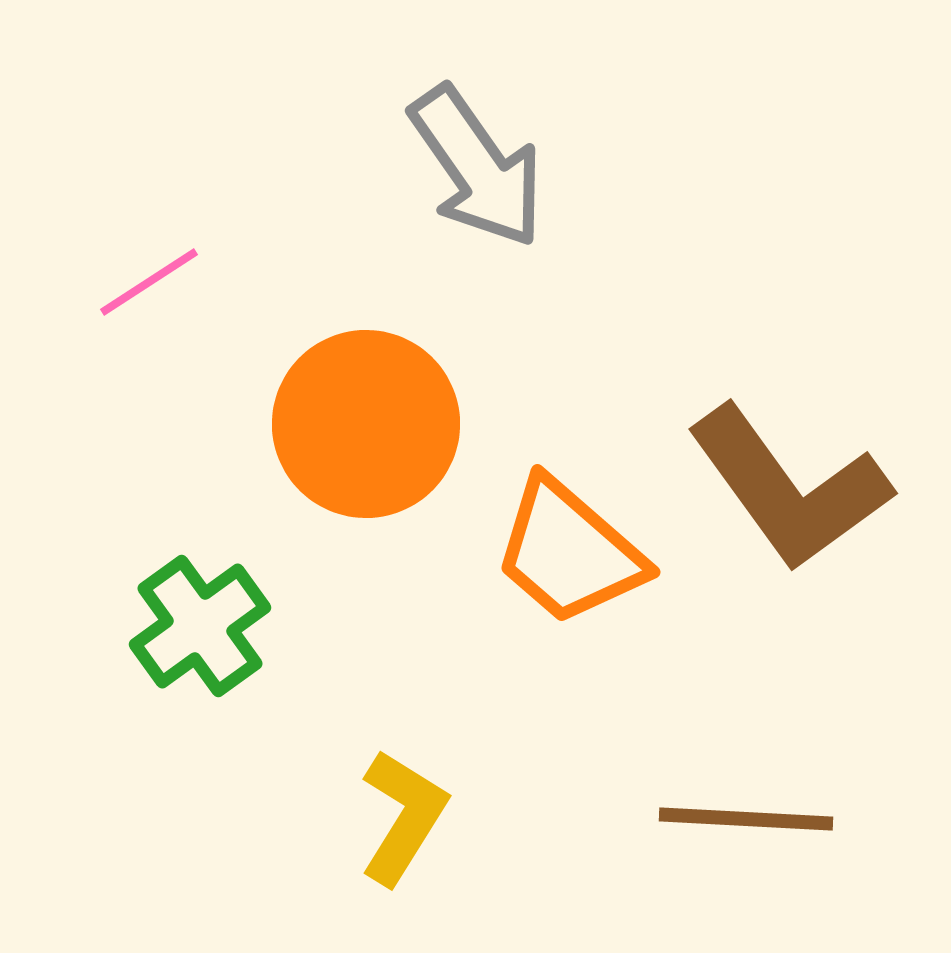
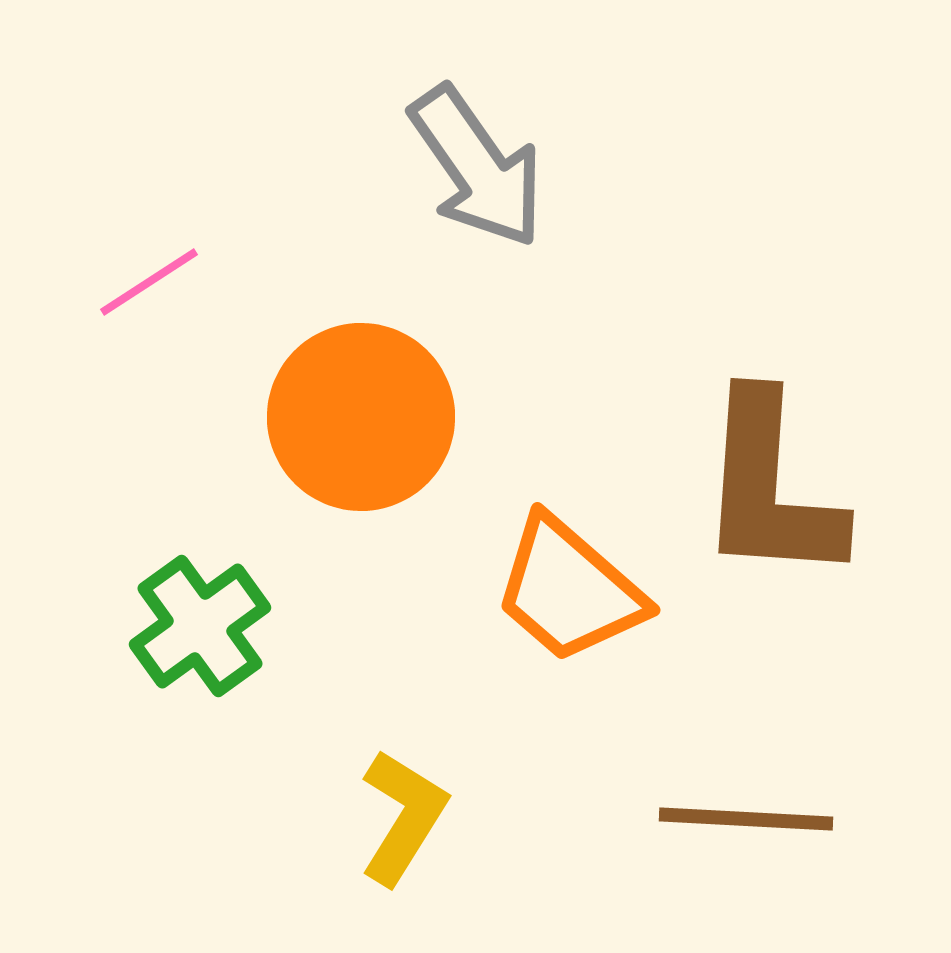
orange circle: moved 5 px left, 7 px up
brown L-shape: moved 19 px left; rotated 40 degrees clockwise
orange trapezoid: moved 38 px down
